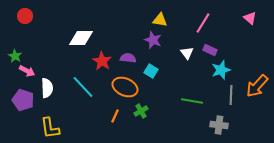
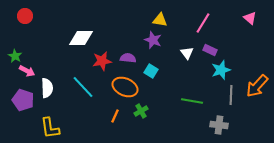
red star: rotated 30 degrees clockwise
